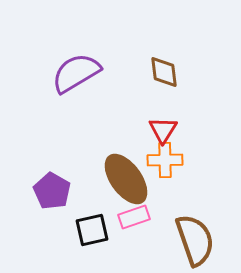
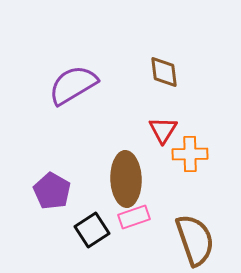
purple semicircle: moved 3 px left, 12 px down
orange cross: moved 25 px right, 6 px up
brown ellipse: rotated 34 degrees clockwise
black square: rotated 20 degrees counterclockwise
